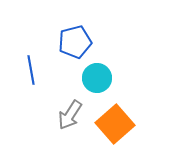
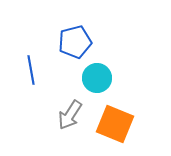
orange square: rotated 27 degrees counterclockwise
